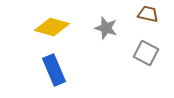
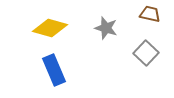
brown trapezoid: moved 2 px right
yellow diamond: moved 2 px left, 1 px down
gray square: rotated 15 degrees clockwise
